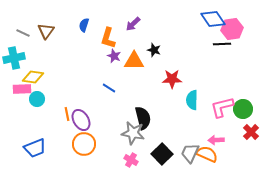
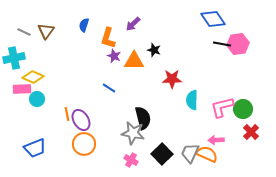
pink hexagon: moved 6 px right, 15 px down
gray line: moved 1 px right, 1 px up
black line: rotated 12 degrees clockwise
yellow diamond: rotated 15 degrees clockwise
